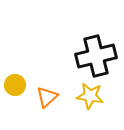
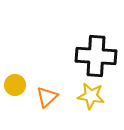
black cross: rotated 18 degrees clockwise
yellow star: moved 1 px right
